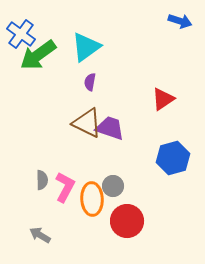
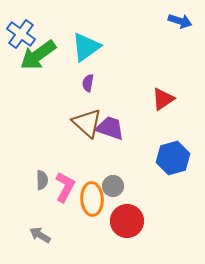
purple semicircle: moved 2 px left, 1 px down
brown triangle: rotated 16 degrees clockwise
